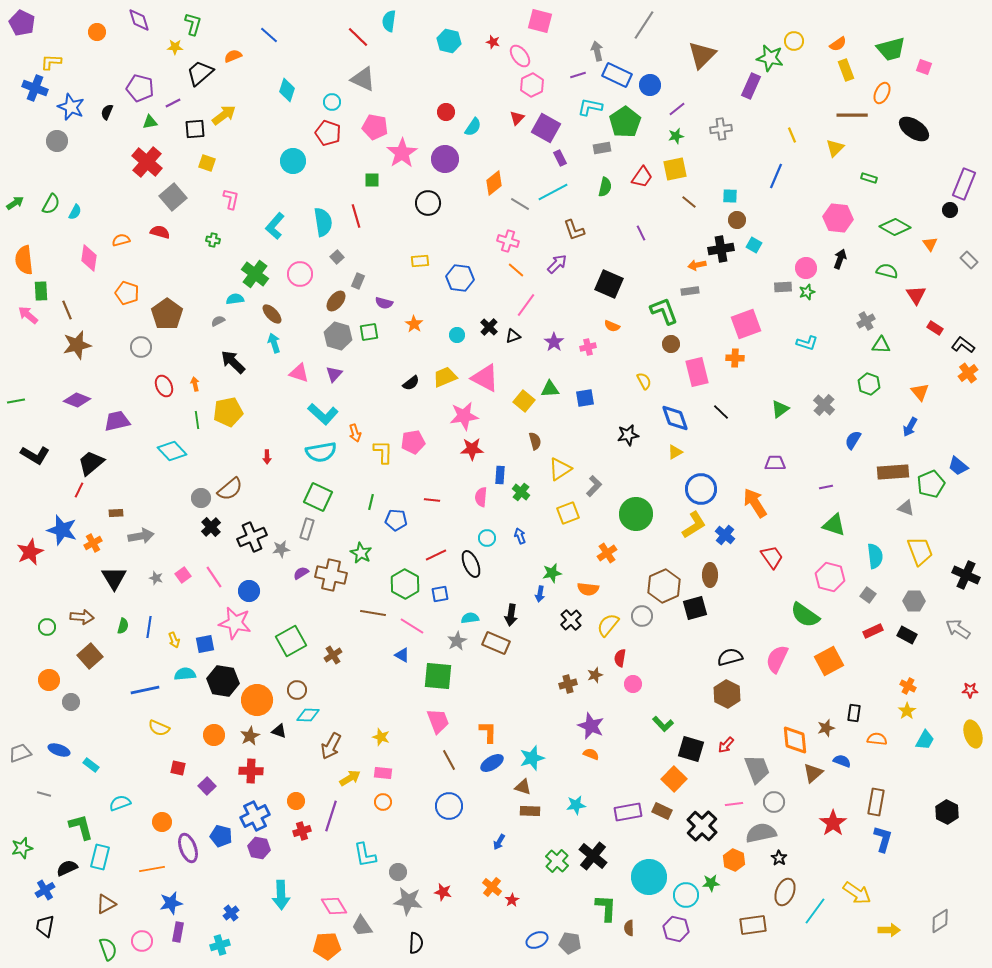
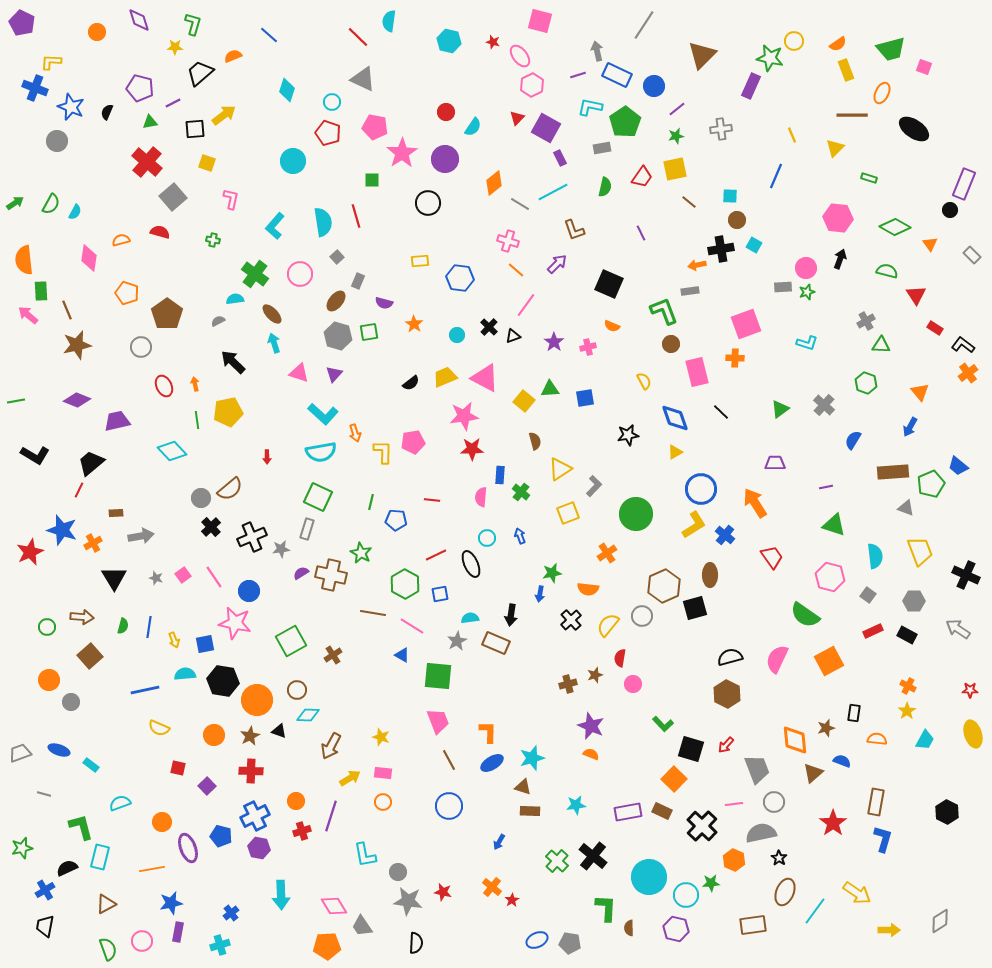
blue circle at (650, 85): moved 4 px right, 1 px down
gray rectangle at (969, 260): moved 3 px right, 5 px up
green hexagon at (869, 384): moved 3 px left, 1 px up
